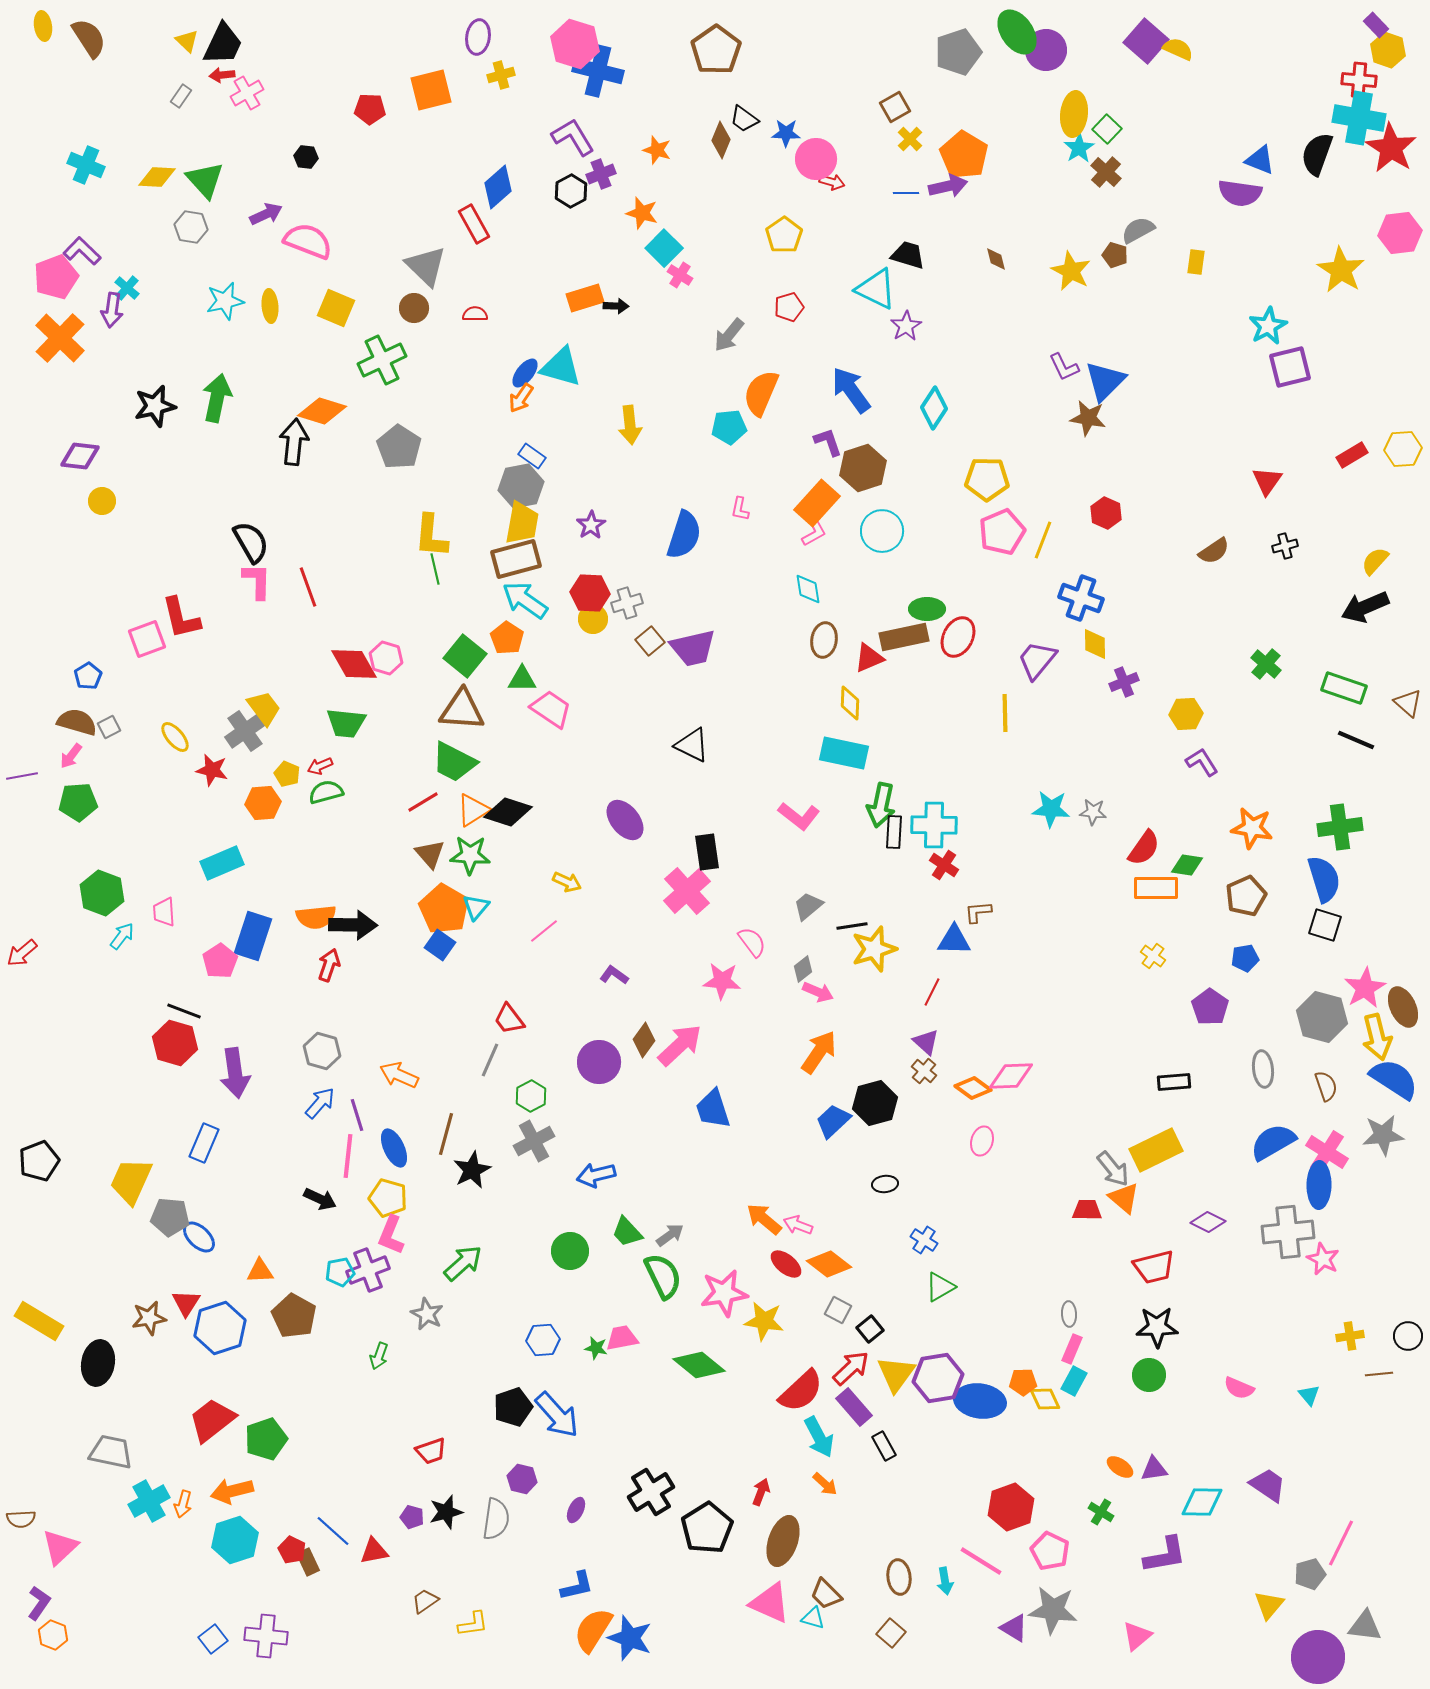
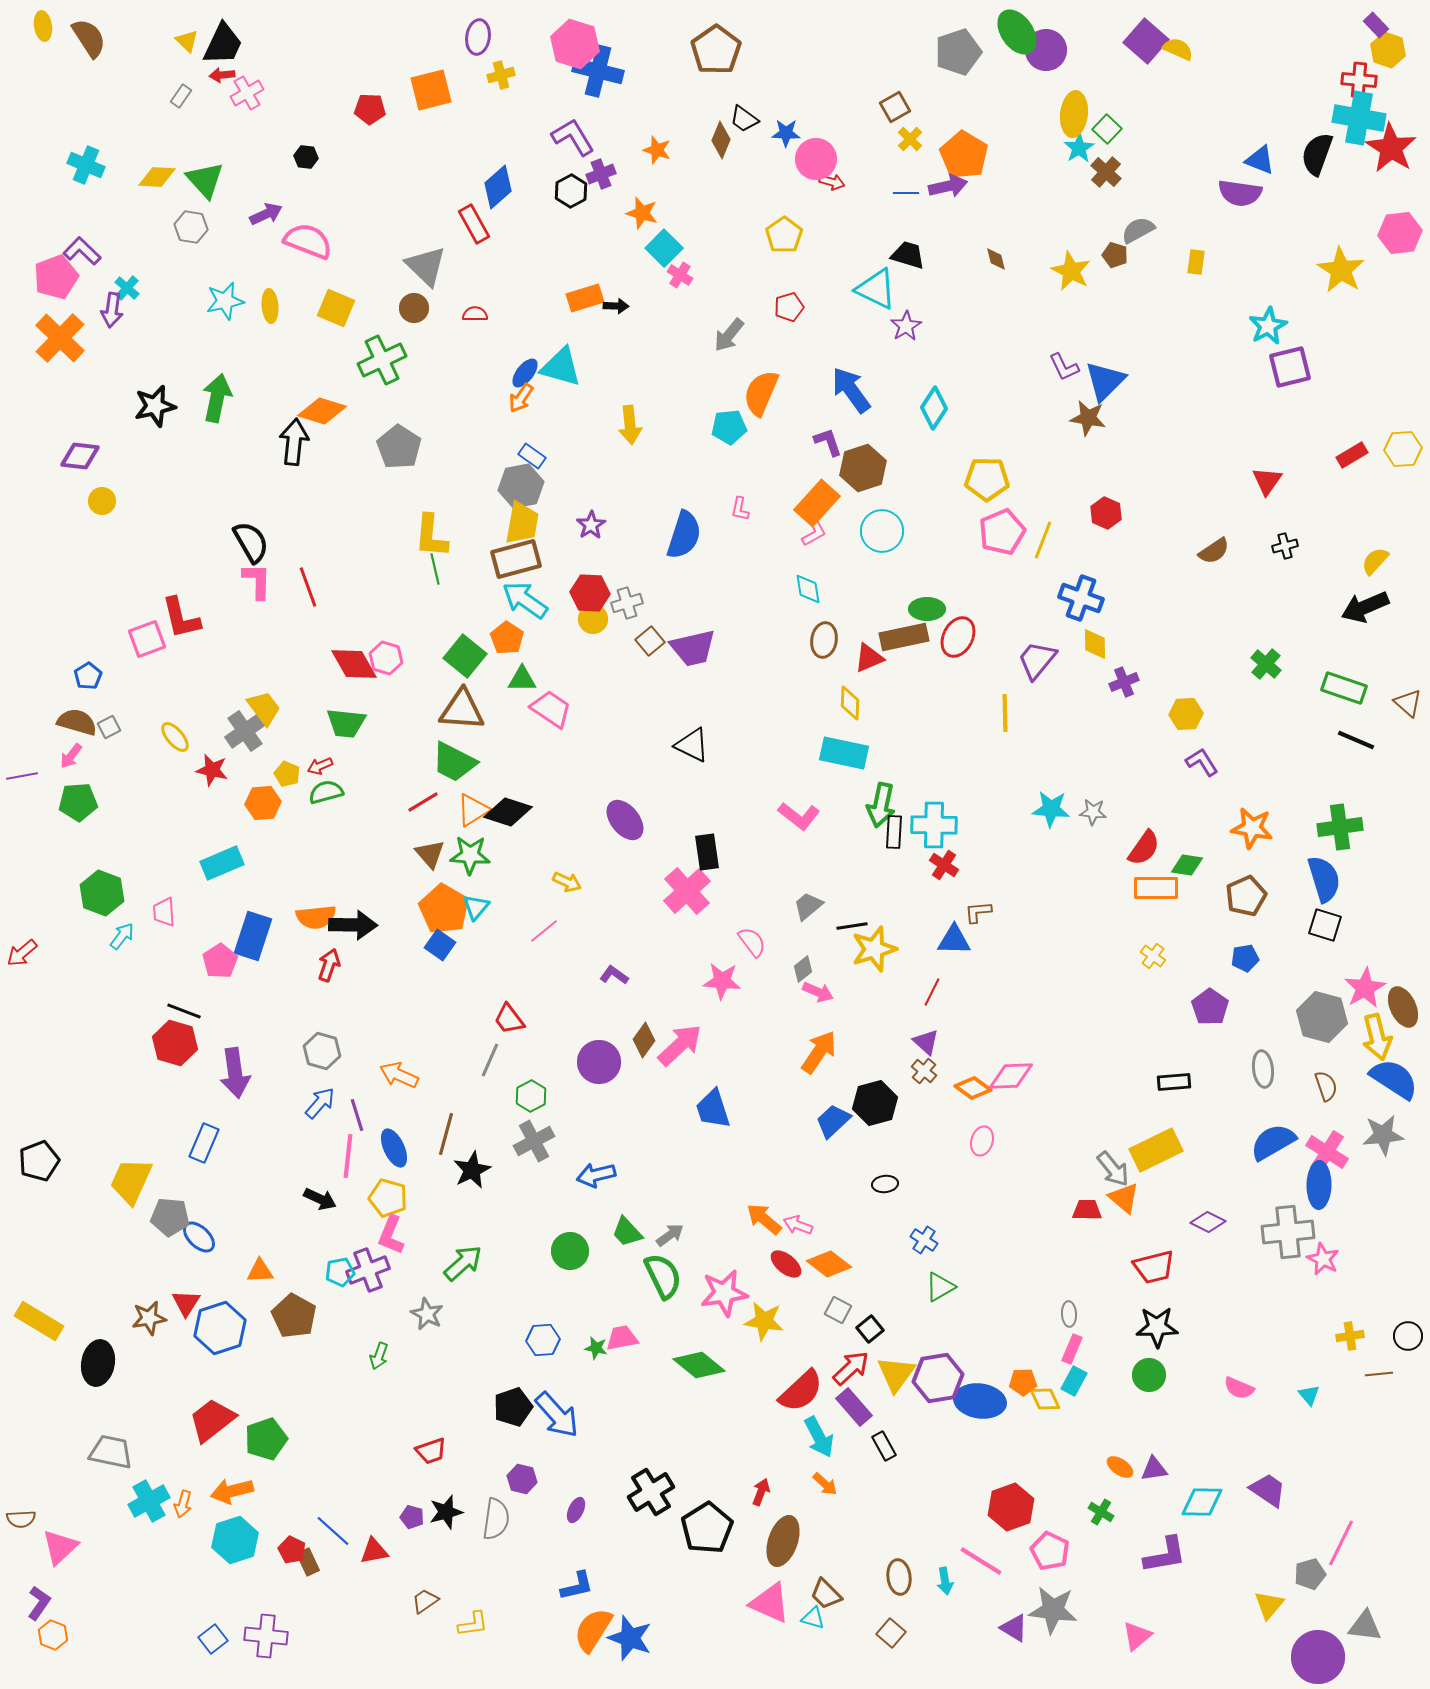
purple trapezoid at (1268, 1485): moved 5 px down
